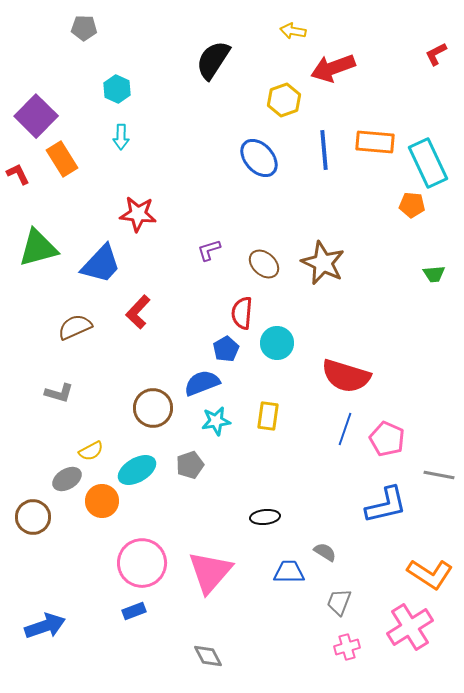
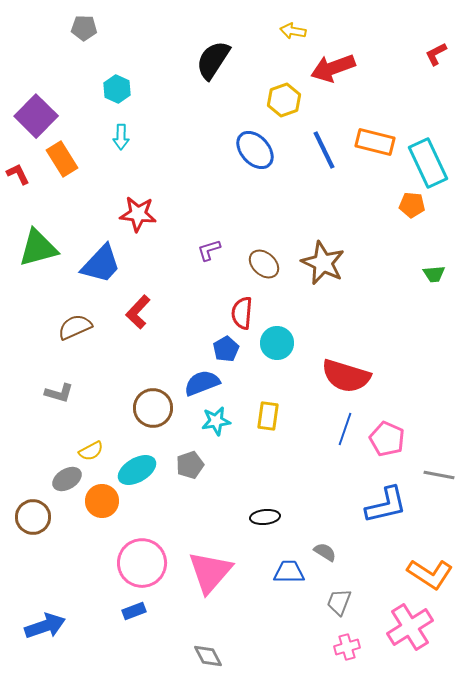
orange rectangle at (375, 142): rotated 9 degrees clockwise
blue line at (324, 150): rotated 21 degrees counterclockwise
blue ellipse at (259, 158): moved 4 px left, 8 px up
